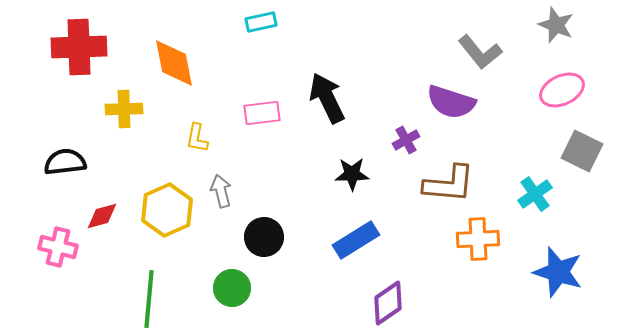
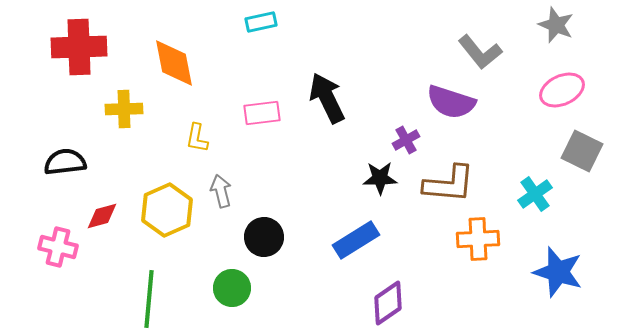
black star: moved 28 px right, 4 px down
